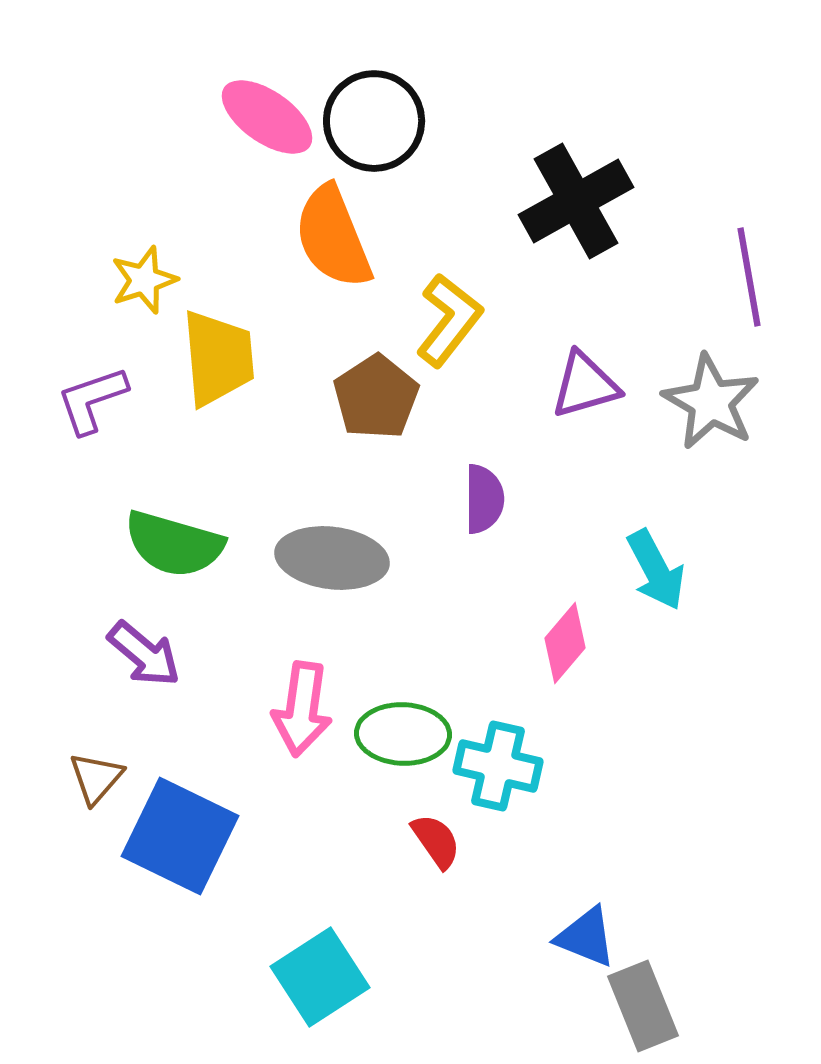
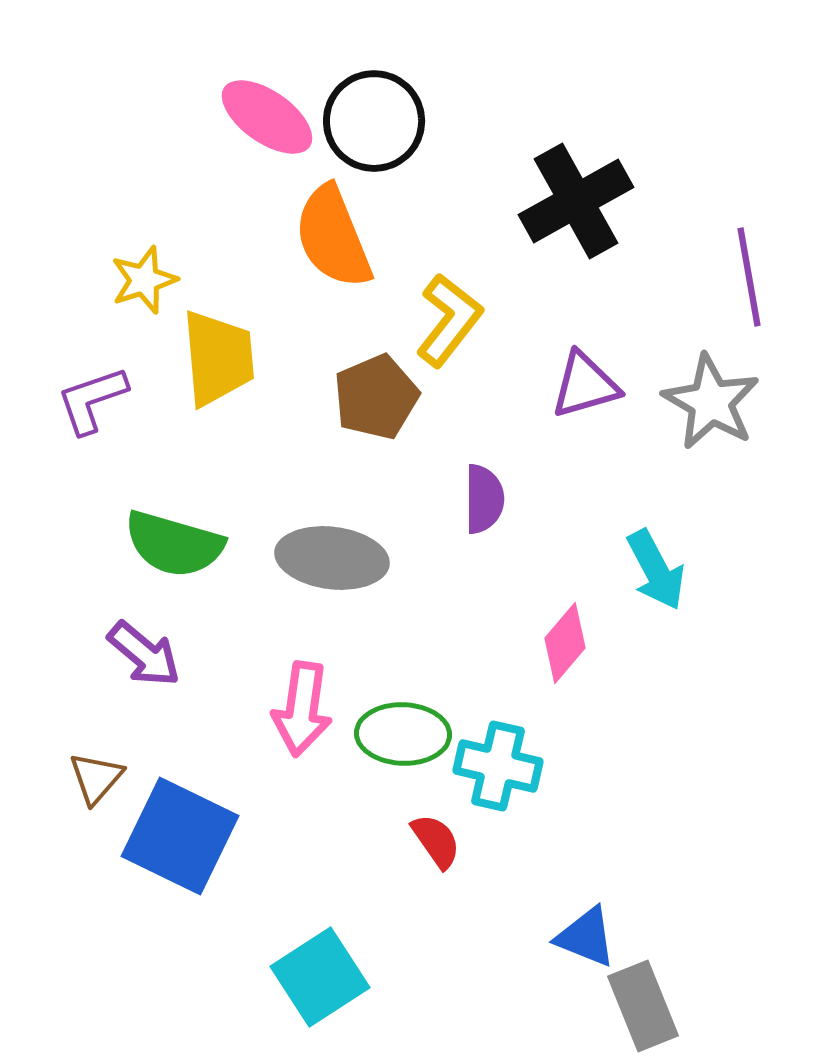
brown pentagon: rotated 10 degrees clockwise
